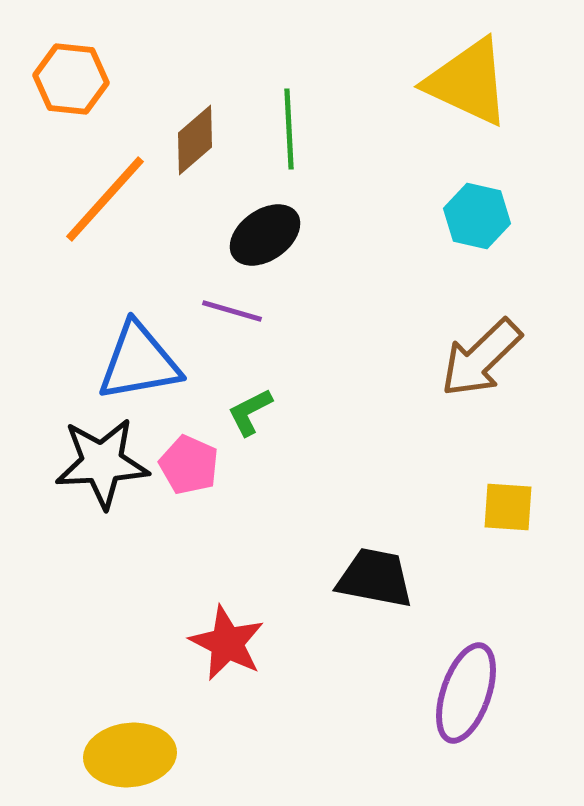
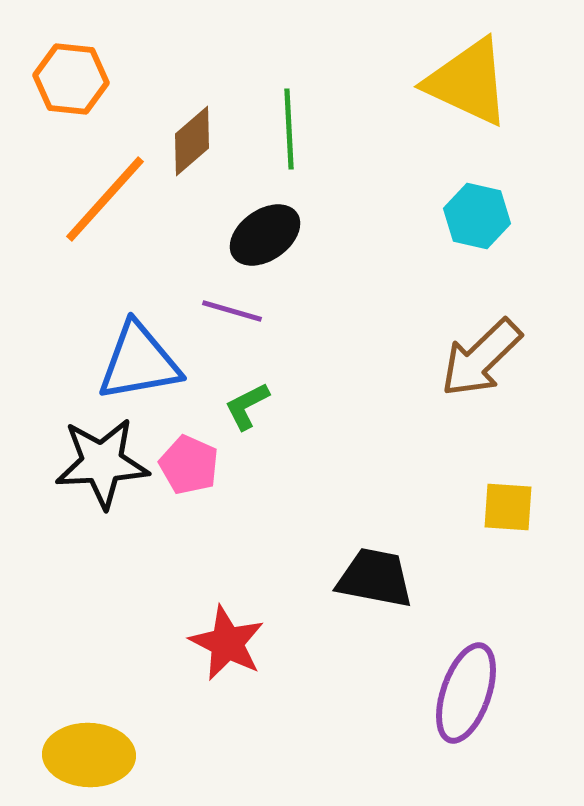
brown diamond: moved 3 px left, 1 px down
green L-shape: moved 3 px left, 6 px up
yellow ellipse: moved 41 px left; rotated 8 degrees clockwise
